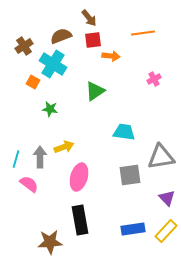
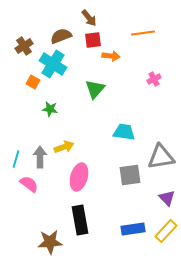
green triangle: moved 2 px up; rotated 15 degrees counterclockwise
